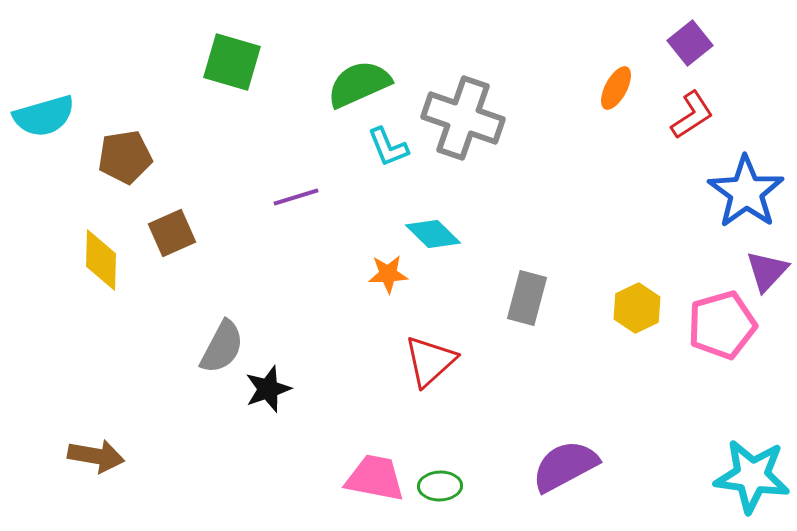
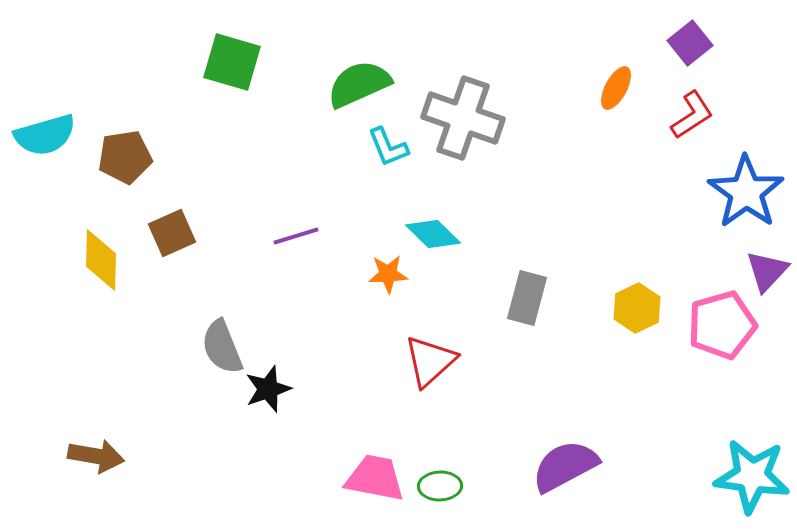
cyan semicircle: moved 1 px right, 19 px down
purple line: moved 39 px down
gray semicircle: rotated 130 degrees clockwise
